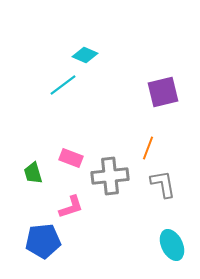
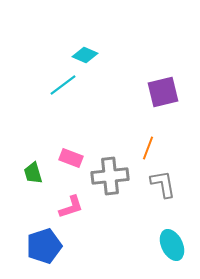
blue pentagon: moved 1 px right, 5 px down; rotated 12 degrees counterclockwise
